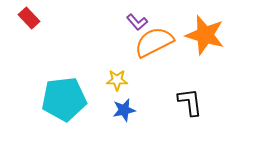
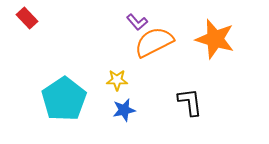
red rectangle: moved 2 px left
orange star: moved 10 px right, 4 px down
cyan pentagon: rotated 27 degrees counterclockwise
